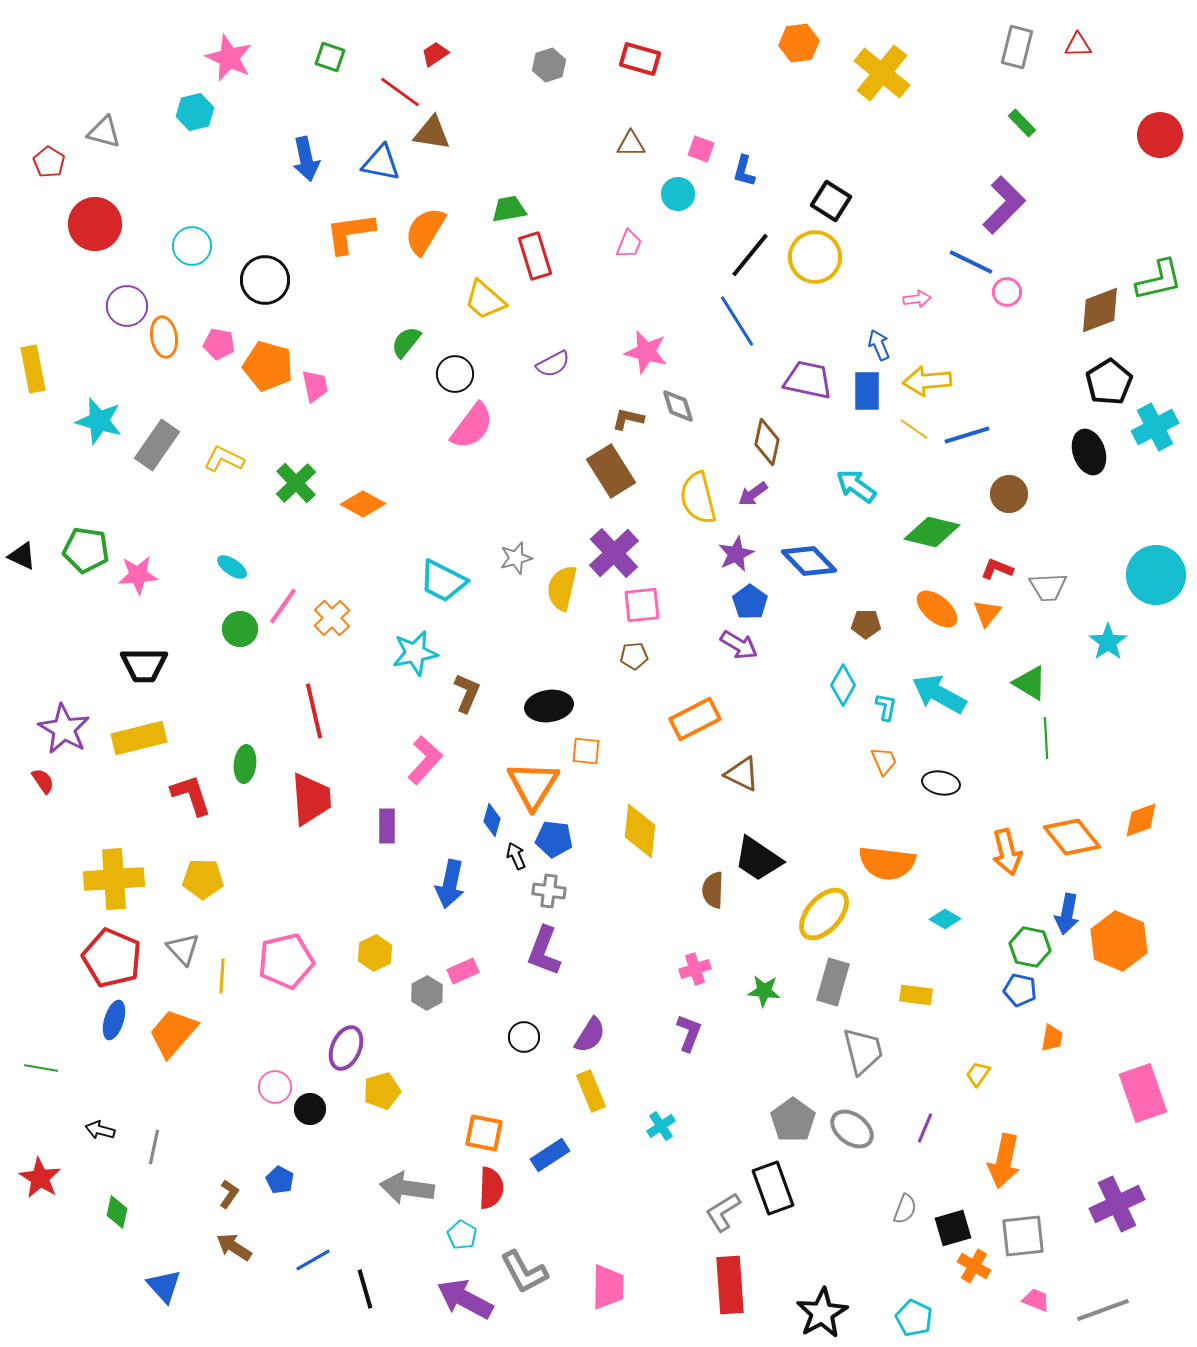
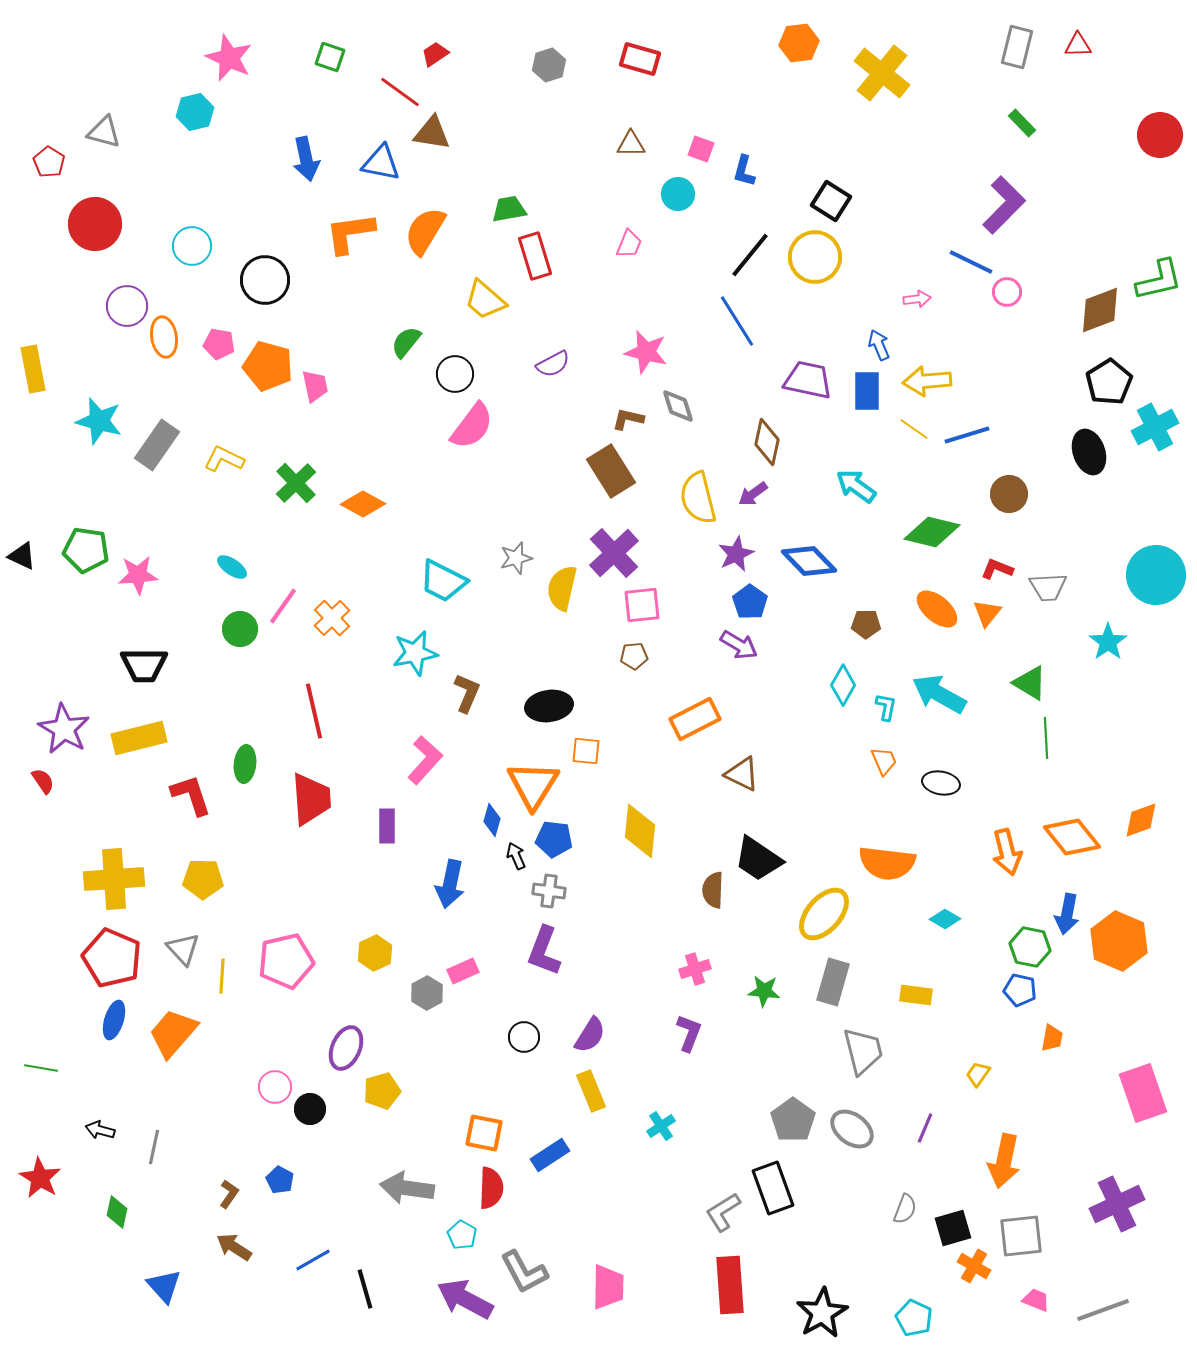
gray square at (1023, 1236): moved 2 px left
